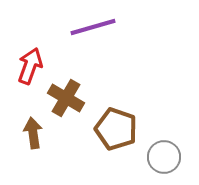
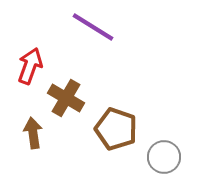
purple line: rotated 48 degrees clockwise
